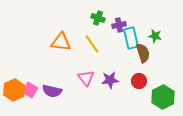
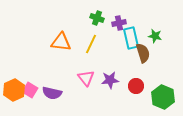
green cross: moved 1 px left
purple cross: moved 2 px up
yellow line: moved 1 px left; rotated 60 degrees clockwise
red circle: moved 3 px left, 5 px down
purple semicircle: moved 2 px down
green hexagon: rotated 10 degrees counterclockwise
